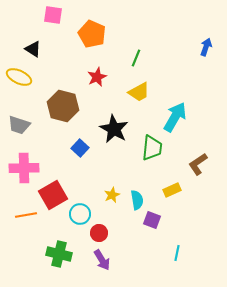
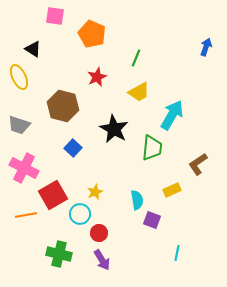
pink square: moved 2 px right, 1 px down
yellow ellipse: rotated 40 degrees clockwise
cyan arrow: moved 3 px left, 2 px up
blue square: moved 7 px left
pink cross: rotated 28 degrees clockwise
yellow star: moved 17 px left, 3 px up
